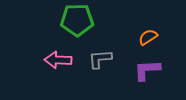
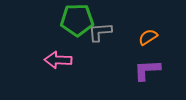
gray L-shape: moved 27 px up
